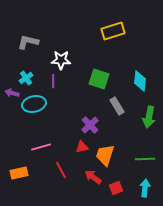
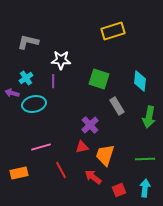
red square: moved 3 px right, 2 px down
